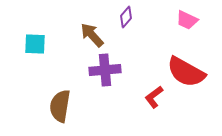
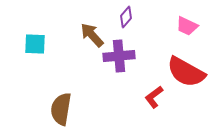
pink trapezoid: moved 6 px down
purple cross: moved 14 px right, 14 px up
brown semicircle: moved 1 px right, 3 px down
